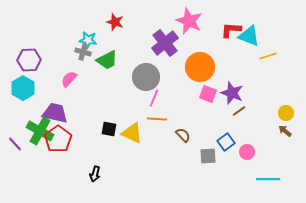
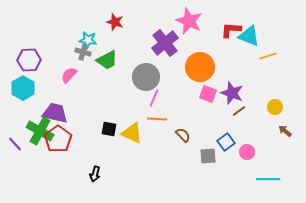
pink semicircle: moved 4 px up
yellow circle: moved 11 px left, 6 px up
